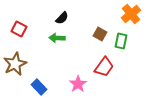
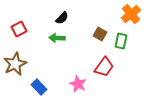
red square: rotated 35 degrees clockwise
pink star: rotated 12 degrees counterclockwise
